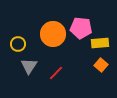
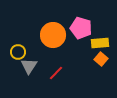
pink pentagon: rotated 10 degrees clockwise
orange circle: moved 1 px down
yellow circle: moved 8 px down
orange square: moved 6 px up
